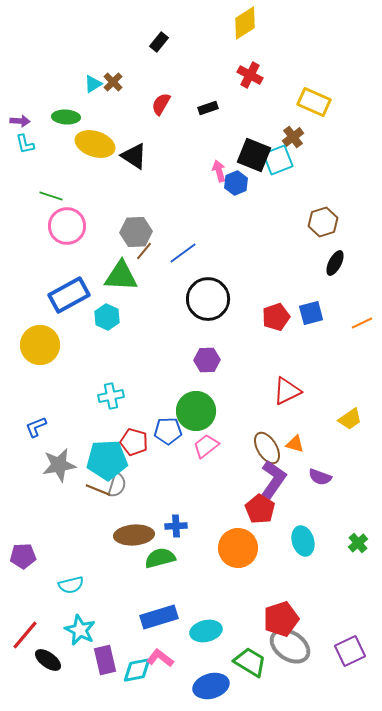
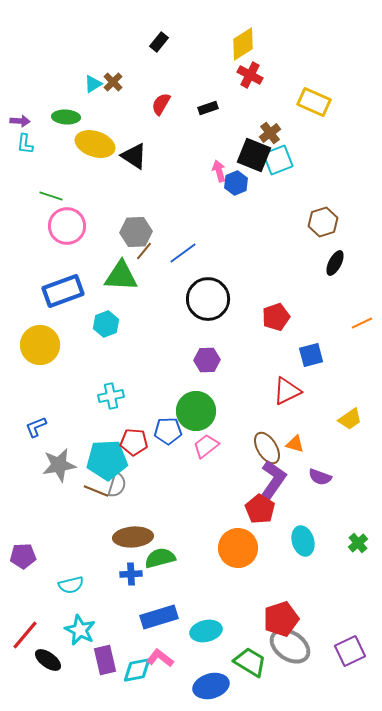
yellow diamond at (245, 23): moved 2 px left, 21 px down
brown cross at (293, 137): moved 23 px left, 4 px up
cyan L-shape at (25, 144): rotated 20 degrees clockwise
blue rectangle at (69, 295): moved 6 px left, 4 px up; rotated 9 degrees clockwise
blue square at (311, 313): moved 42 px down
cyan hexagon at (107, 317): moved 1 px left, 7 px down; rotated 15 degrees clockwise
red pentagon at (134, 442): rotated 12 degrees counterclockwise
brown line at (98, 490): moved 2 px left, 1 px down
blue cross at (176, 526): moved 45 px left, 48 px down
brown ellipse at (134, 535): moved 1 px left, 2 px down
